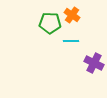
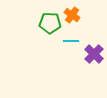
purple cross: moved 9 px up; rotated 18 degrees clockwise
